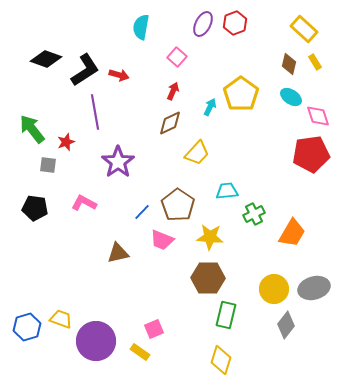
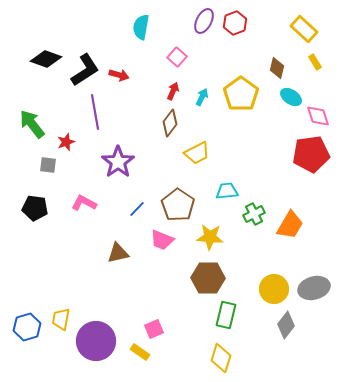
purple ellipse at (203, 24): moved 1 px right, 3 px up
brown diamond at (289, 64): moved 12 px left, 4 px down
cyan arrow at (210, 107): moved 8 px left, 10 px up
brown diamond at (170, 123): rotated 28 degrees counterclockwise
green arrow at (32, 129): moved 5 px up
yellow trapezoid at (197, 153): rotated 20 degrees clockwise
blue line at (142, 212): moved 5 px left, 3 px up
orange trapezoid at (292, 233): moved 2 px left, 8 px up
yellow trapezoid at (61, 319): rotated 100 degrees counterclockwise
yellow diamond at (221, 360): moved 2 px up
